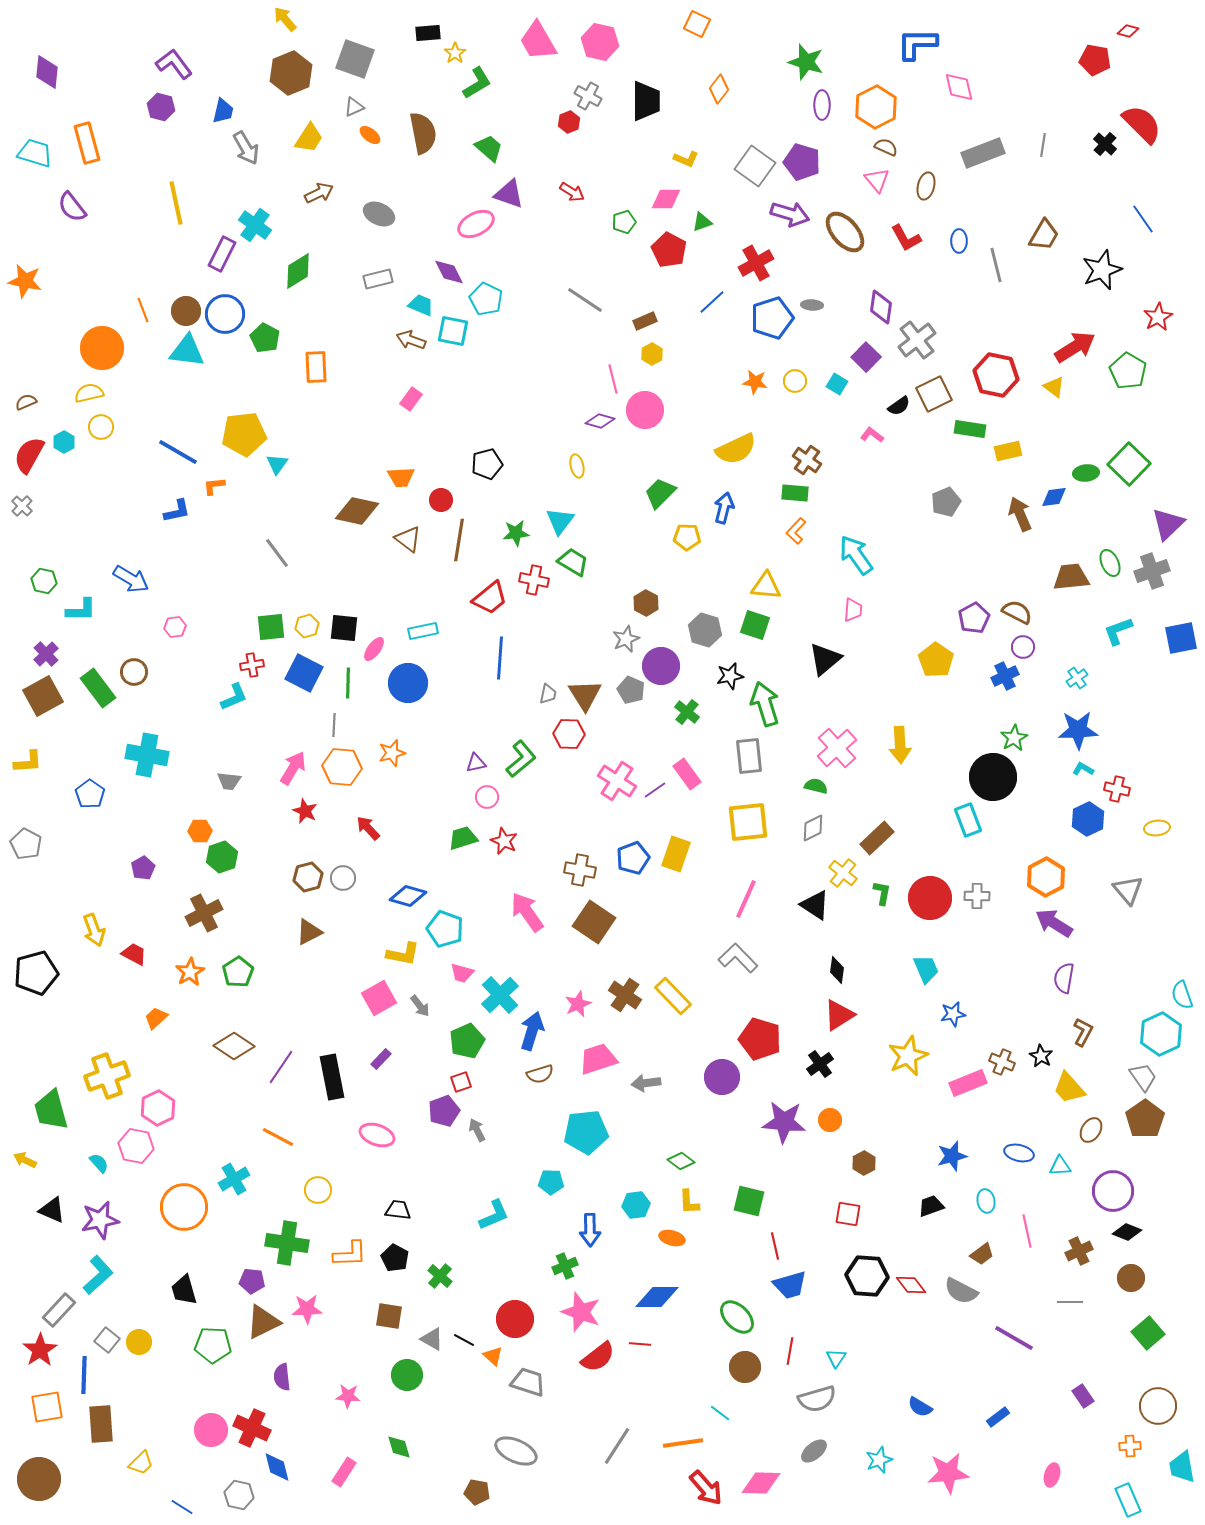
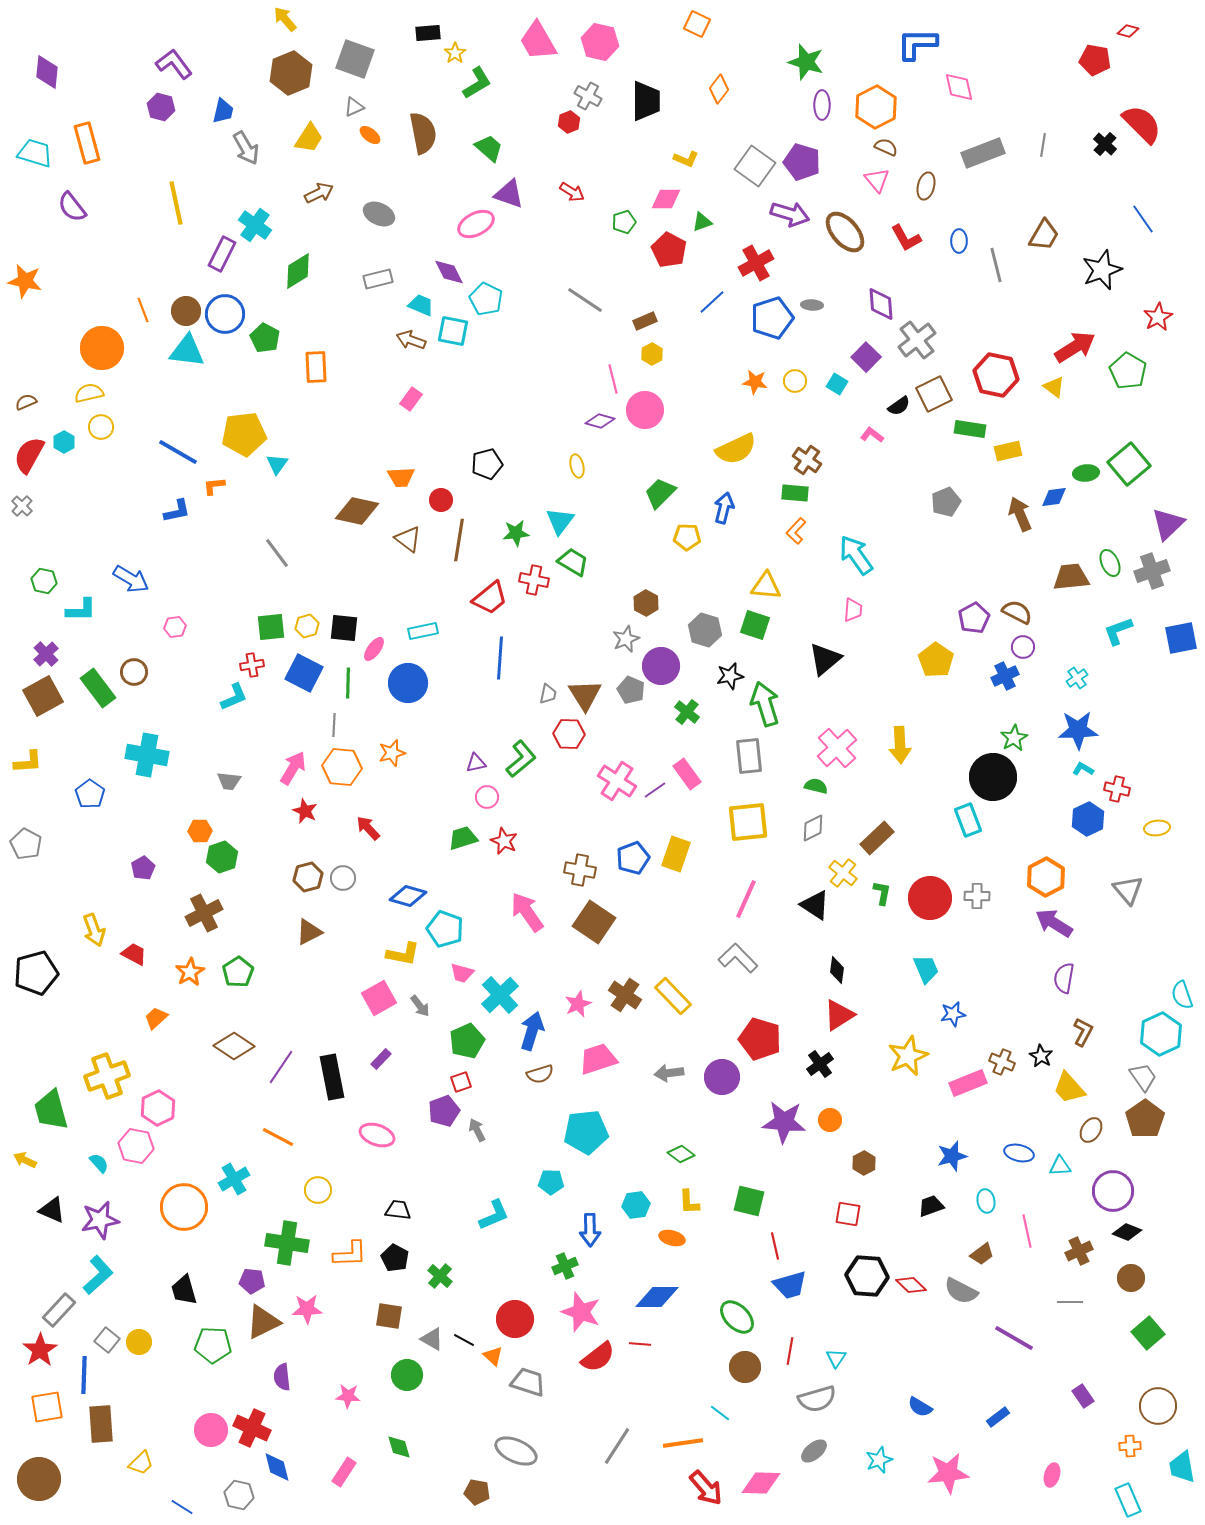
purple diamond at (881, 307): moved 3 px up; rotated 12 degrees counterclockwise
green square at (1129, 464): rotated 6 degrees clockwise
gray arrow at (646, 1083): moved 23 px right, 10 px up
green diamond at (681, 1161): moved 7 px up
red diamond at (911, 1285): rotated 8 degrees counterclockwise
